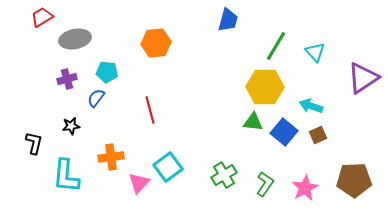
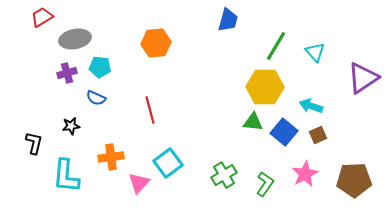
cyan pentagon: moved 7 px left, 5 px up
purple cross: moved 6 px up
blue semicircle: rotated 102 degrees counterclockwise
cyan square: moved 4 px up
pink star: moved 14 px up
